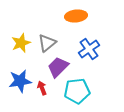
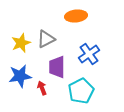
gray triangle: moved 1 px left, 4 px up; rotated 12 degrees clockwise
blue cross: moved 5 px down
purple trapezoid: moved 1 px left; rotated 45 degrees counterclockwise
blue star: moved 5 px up
cyan pentagon: moved 4 px right; rotated 20 degrees counterclockwise
